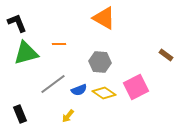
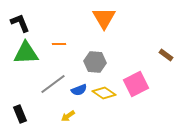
orange triangle: rotated 30 degrees clockwise
black L-shape: moved 3 px right
green triangle: rotated 12 degrees clockwise
gray hexagon: moved 5 px left
pink square: moved 3 px up
yellow arrow: rotated 16 degrees clockwise
